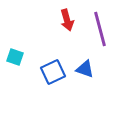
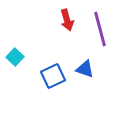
cyan square: rotated 24 degrees clockwise
blue square: moved 4 px down
